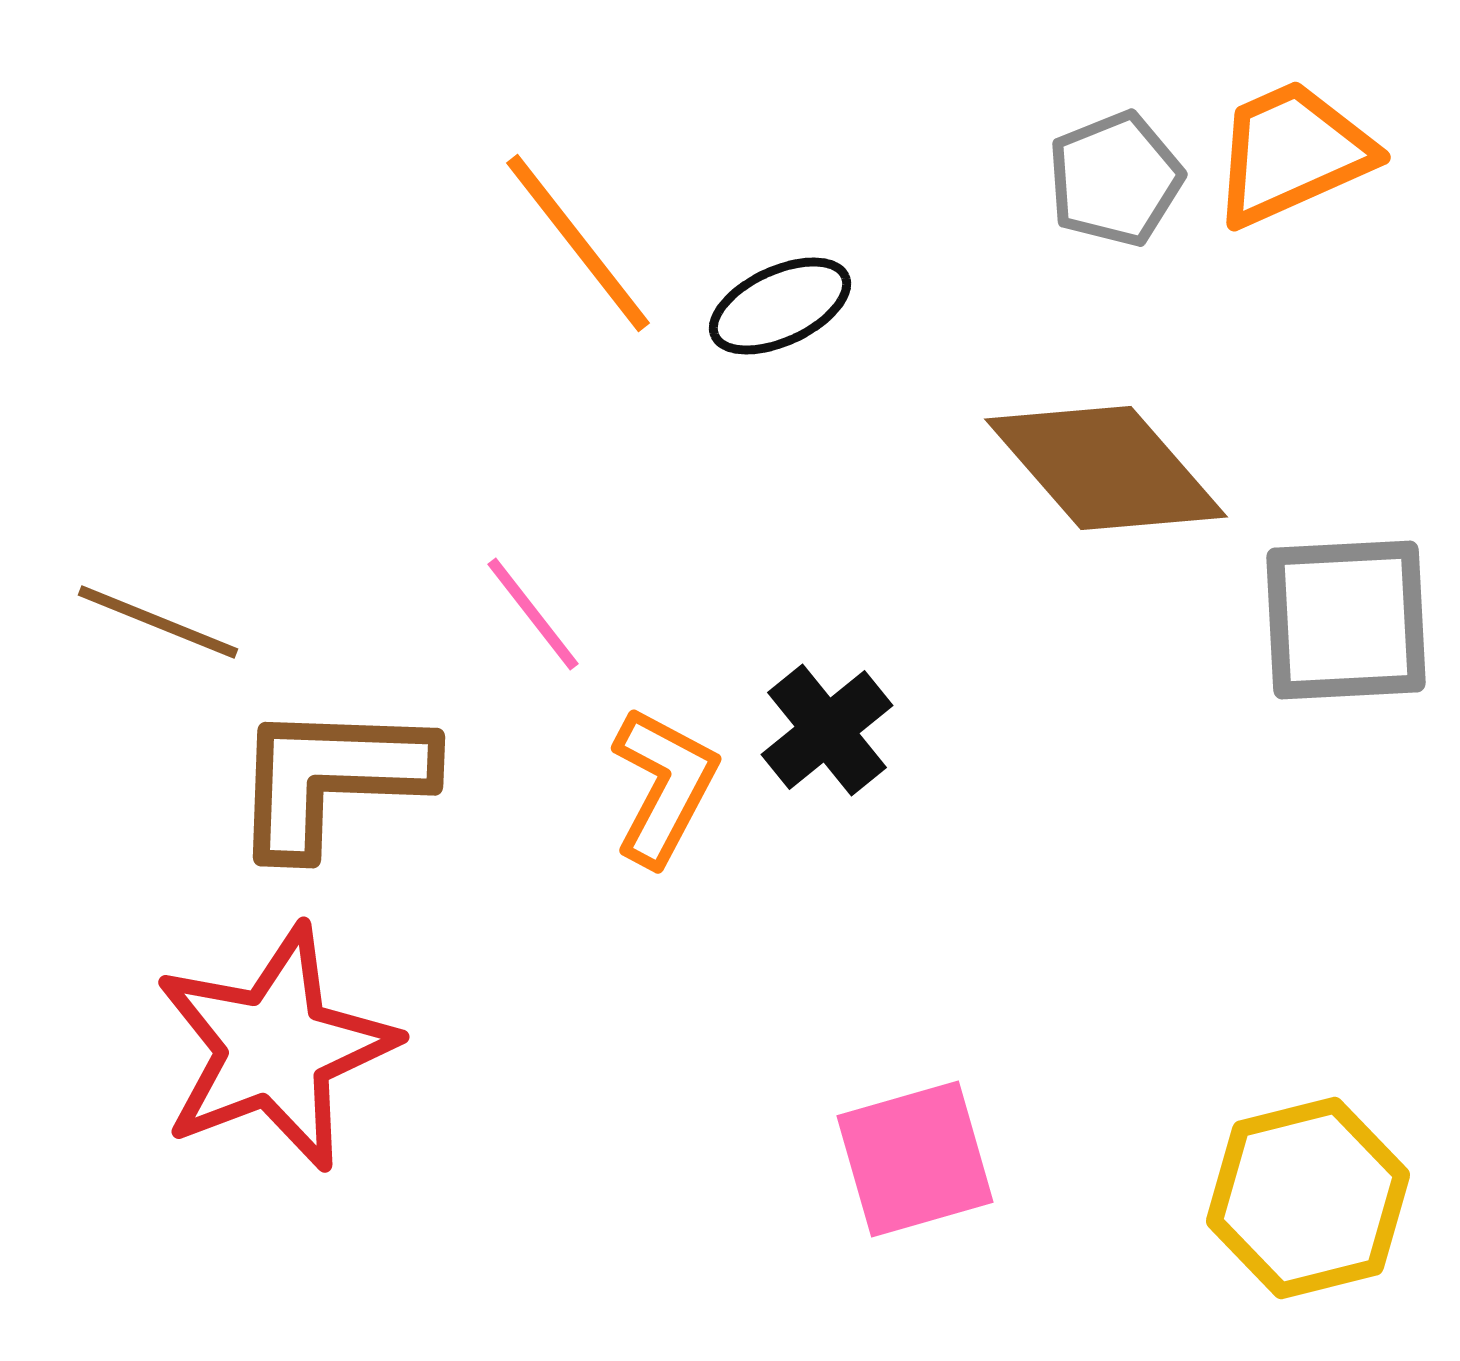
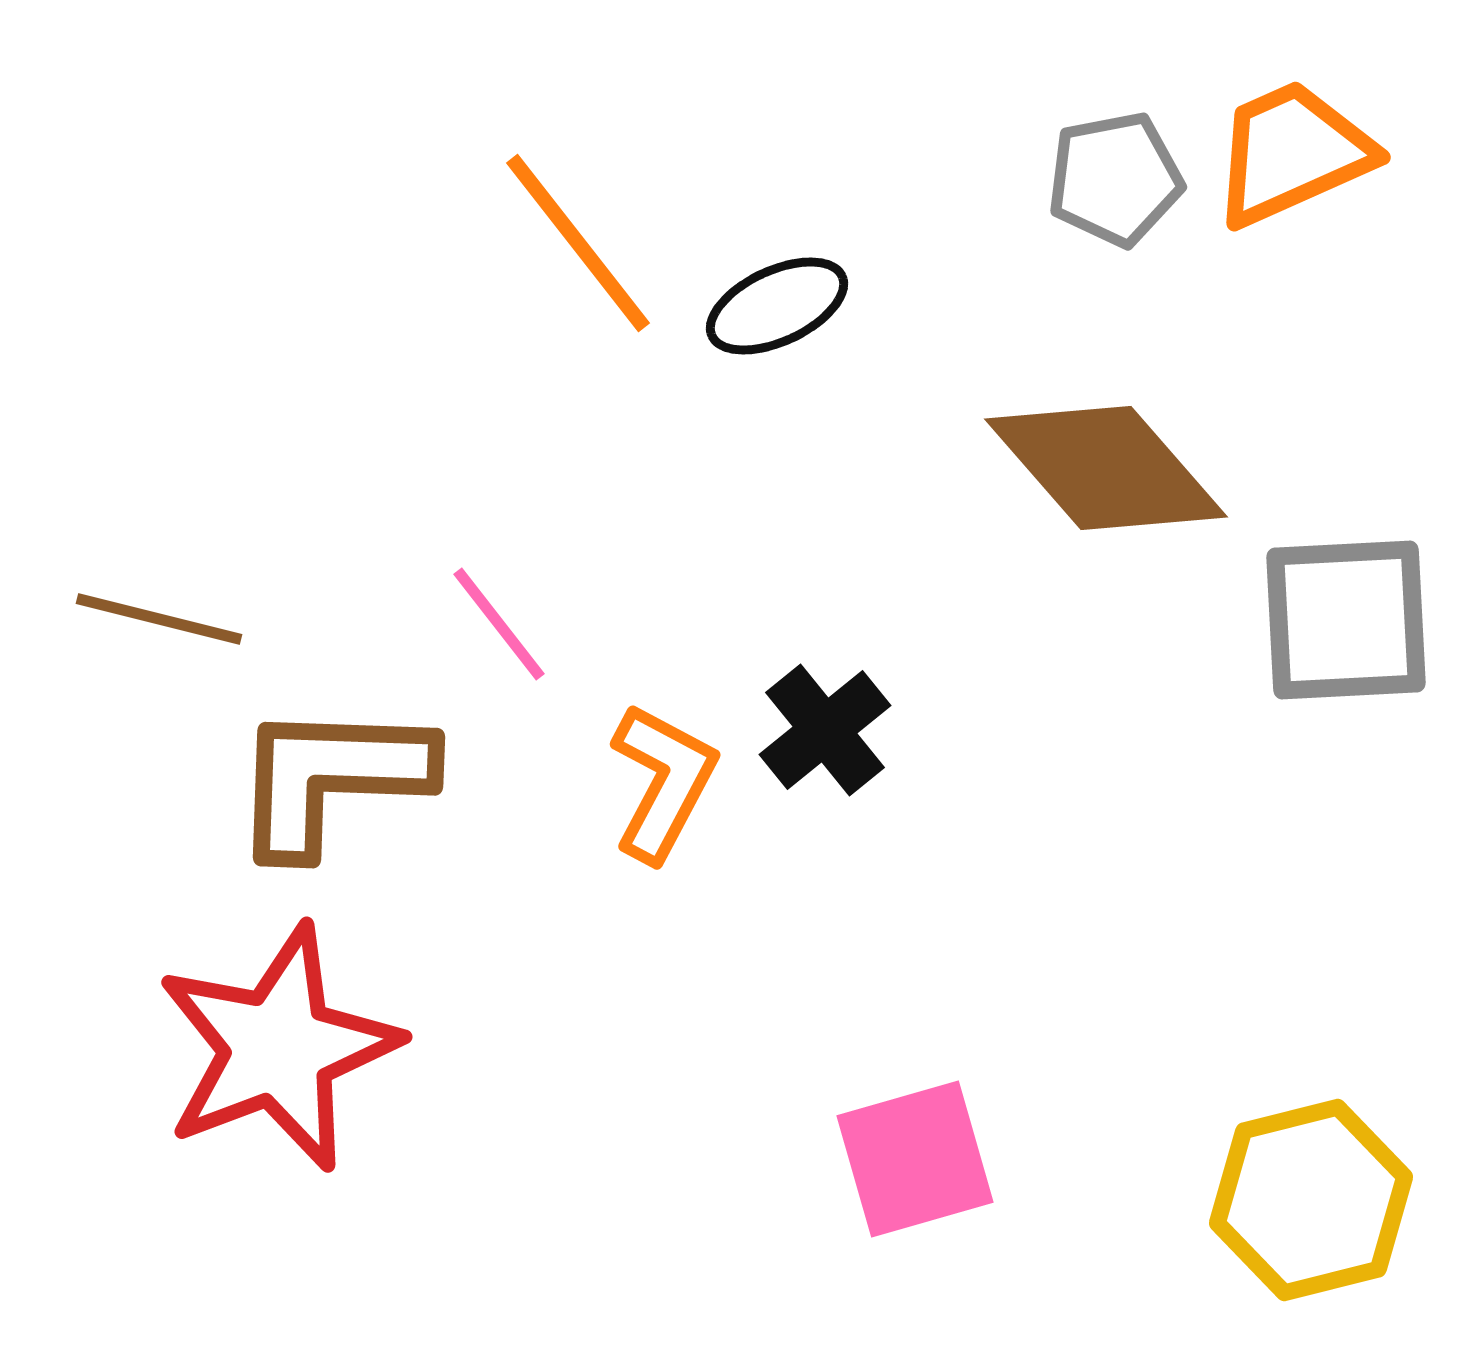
gray pentagon: rotated 11 degrees clockwise
black ellipse: moved 3 px left
pink line: moved 34 px left, 10 px down
brown line: moved 1 px right, 3 px up; rotated 8 degrees counterclockwise
black cross: moved 2 px left
orange L-shape: moved 1 px left, 4 px up
red star: moved 3 px right
yellow hexagon: moved 3 px right, 2 px down
